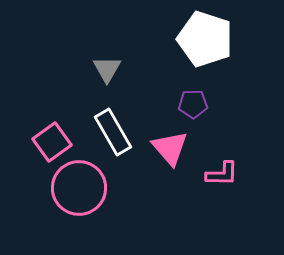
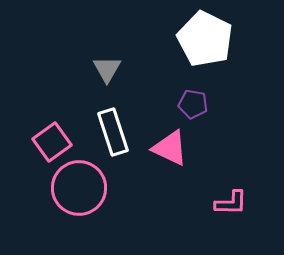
white pentagon: rotated 8 degrees clockwise
purple pentagon: rotated 12 degrees clockwise
white rectangle: rotated 12 degrees clockwise
pink triangle: rotated 24 degrees counterclockwise
pink L-shape: moved 9 px right, 29 px down
